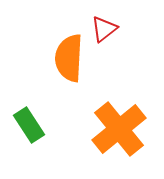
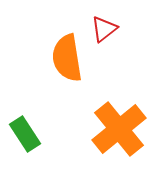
orange semicircle: moved 2 px left; rotated 12 degrees counterclockwise
green rectangle: moved 4 px left, 9 px down
